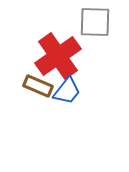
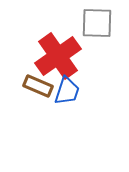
gray square: moved 2 px right, 1 px down
blue trapezoid: rotated 20 degrees counterclockwise
